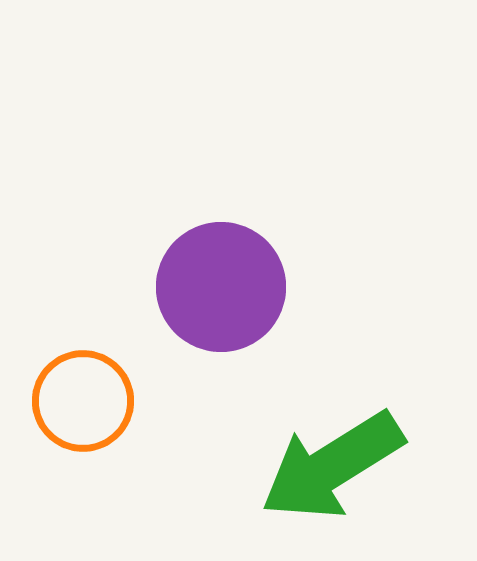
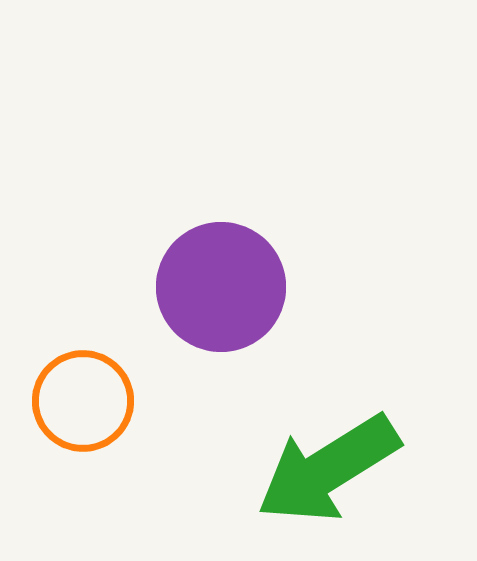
green arrow: moved 4 px left, 3 px down
